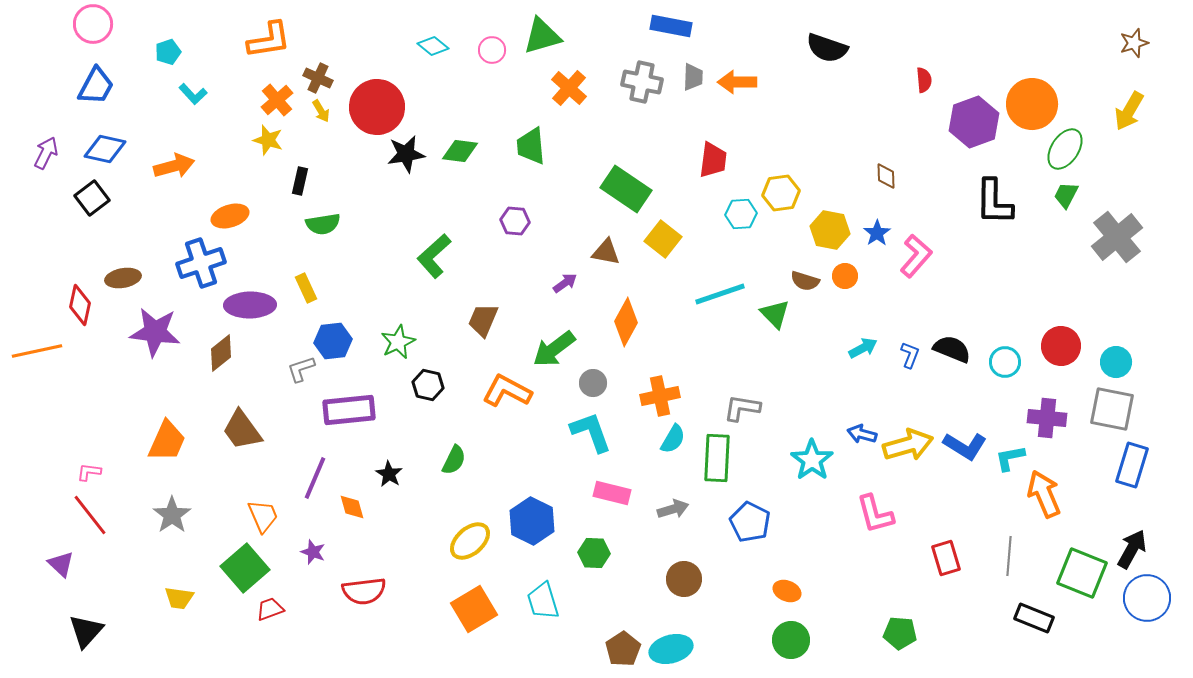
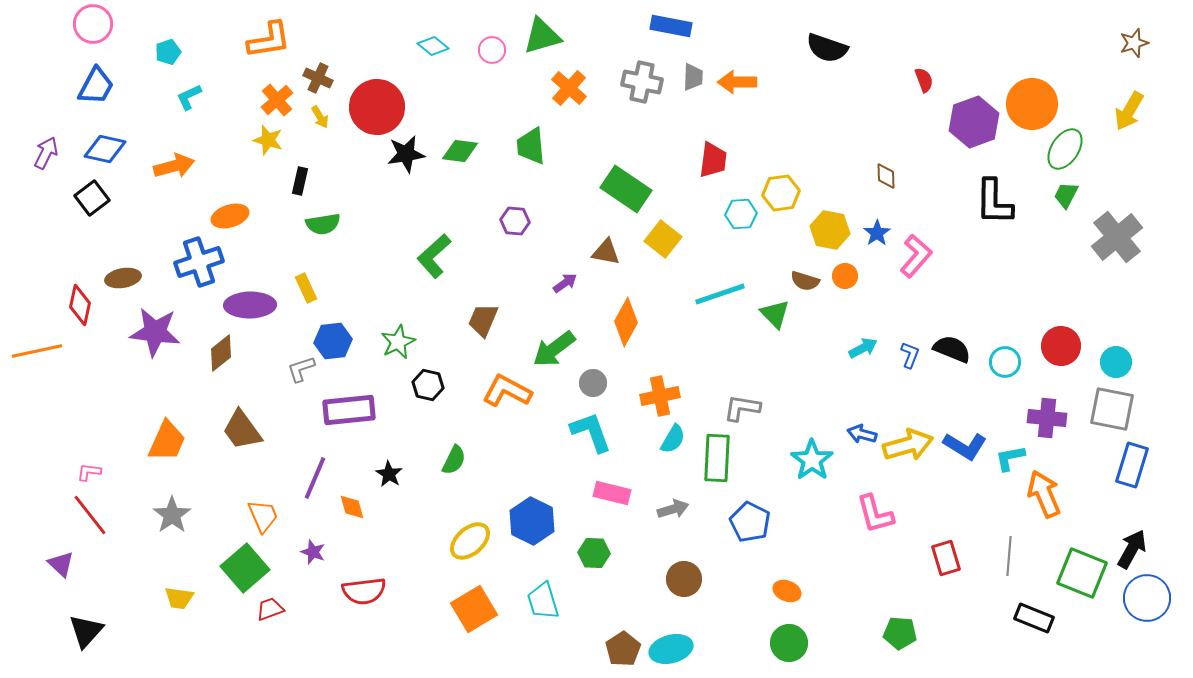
red semicircle at (924, 80): rotated 15 degrees counterclockwise
cyan L-shape at (193, 94): moved 4 px left, 3 px down; rotated 108 degrees clockwise
yellow arrow at (321, 111): moved 1 px left, 6 px down
blue cross at (201, 263): moved 2 px left, 1 px up
green circle at (791, 640): moved 2 px left, 3 px down
